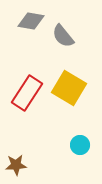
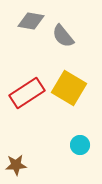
red rectangle: rotated 24 degrees clockwise
